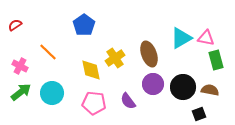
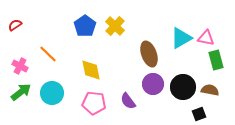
blue pentagon: moved 1 px right, 1 px down
orange line: moved 2 px down
yellow cross: moved 32 px up; rotated 12 degrees counterclockwise
